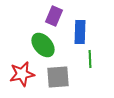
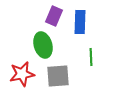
blue rectangle: moved 10 px up
green ellipse: rotated 25 degrees clockwise
green line: moved 1 px right, 2 px up
gray square: moved 1 px up
